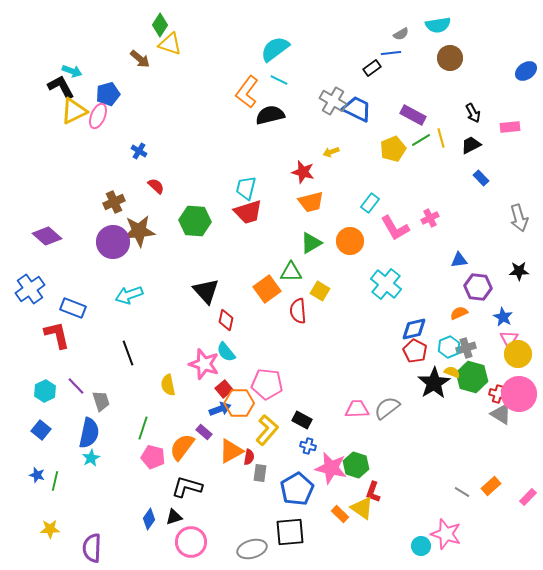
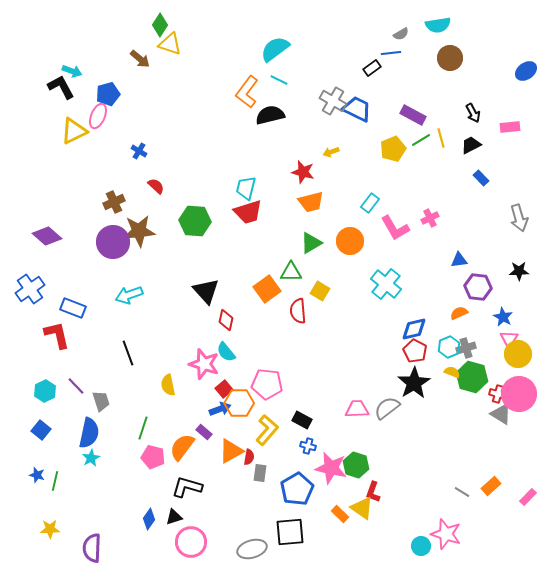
yellow triangle at (74, 111): moved 20 px down
black star at (434, 383): moved 20 px left
